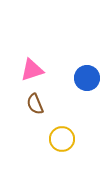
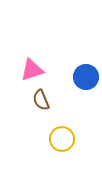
blue circle: moved 1 px left, 1 px up
brown semicircle: moved 6 px right, 4 px up
